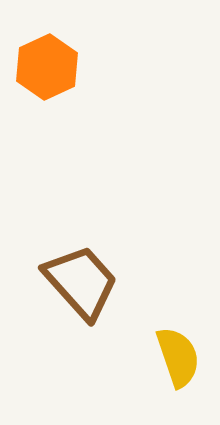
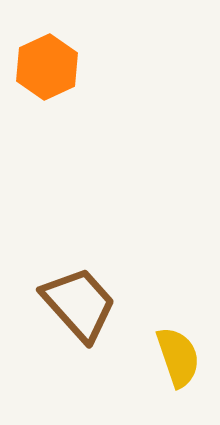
brown trapezoid: moved 2 px left, 22 px down
